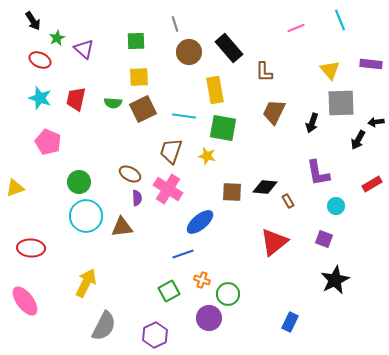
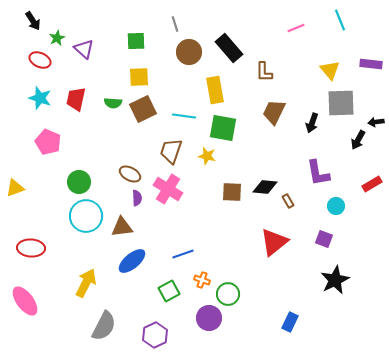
blue ellipse at (200, 222): moved 68 px left, 39 px down
